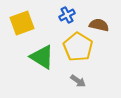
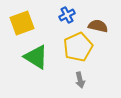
brown semicircle: moved 1 px left, 1 px down
yellow pentagon: rotated 16 degrees clockwise
green triangle: moved 6 px left
gray arrow: moved 2 px right, 1 px up; rotated 42 degrees clockwise
